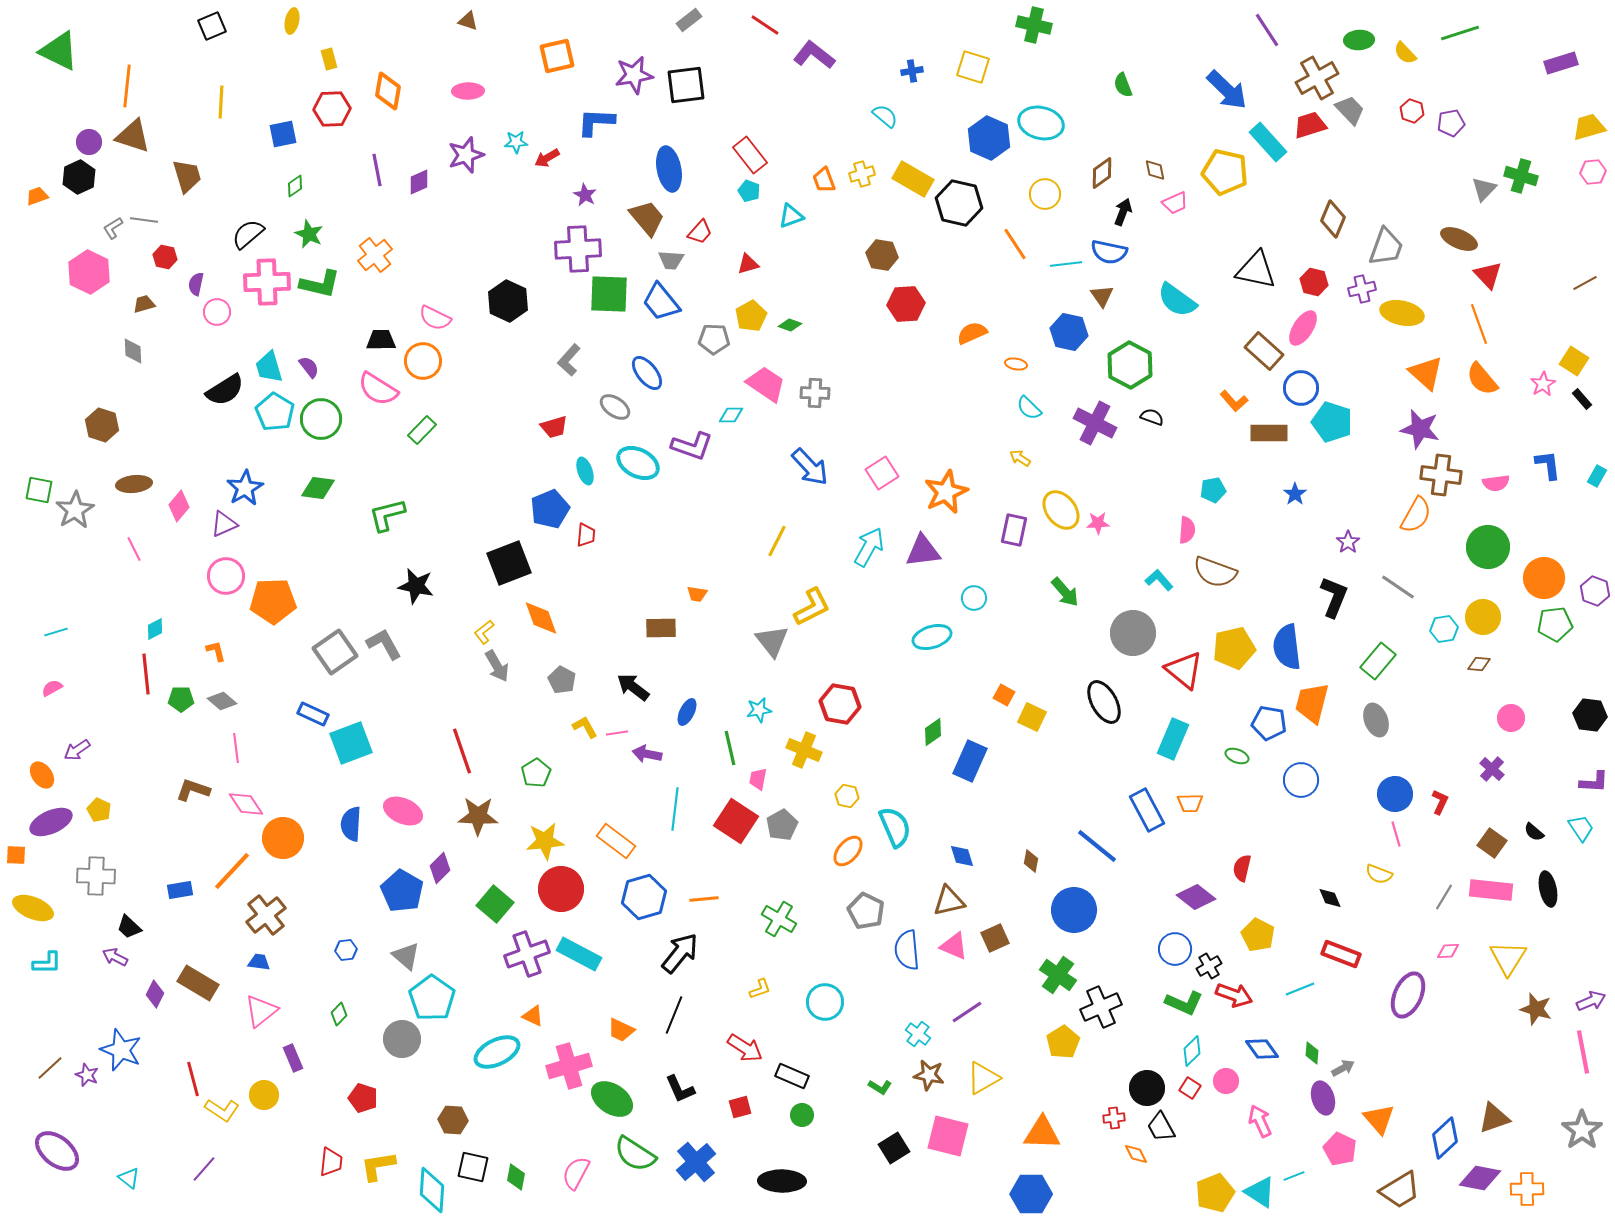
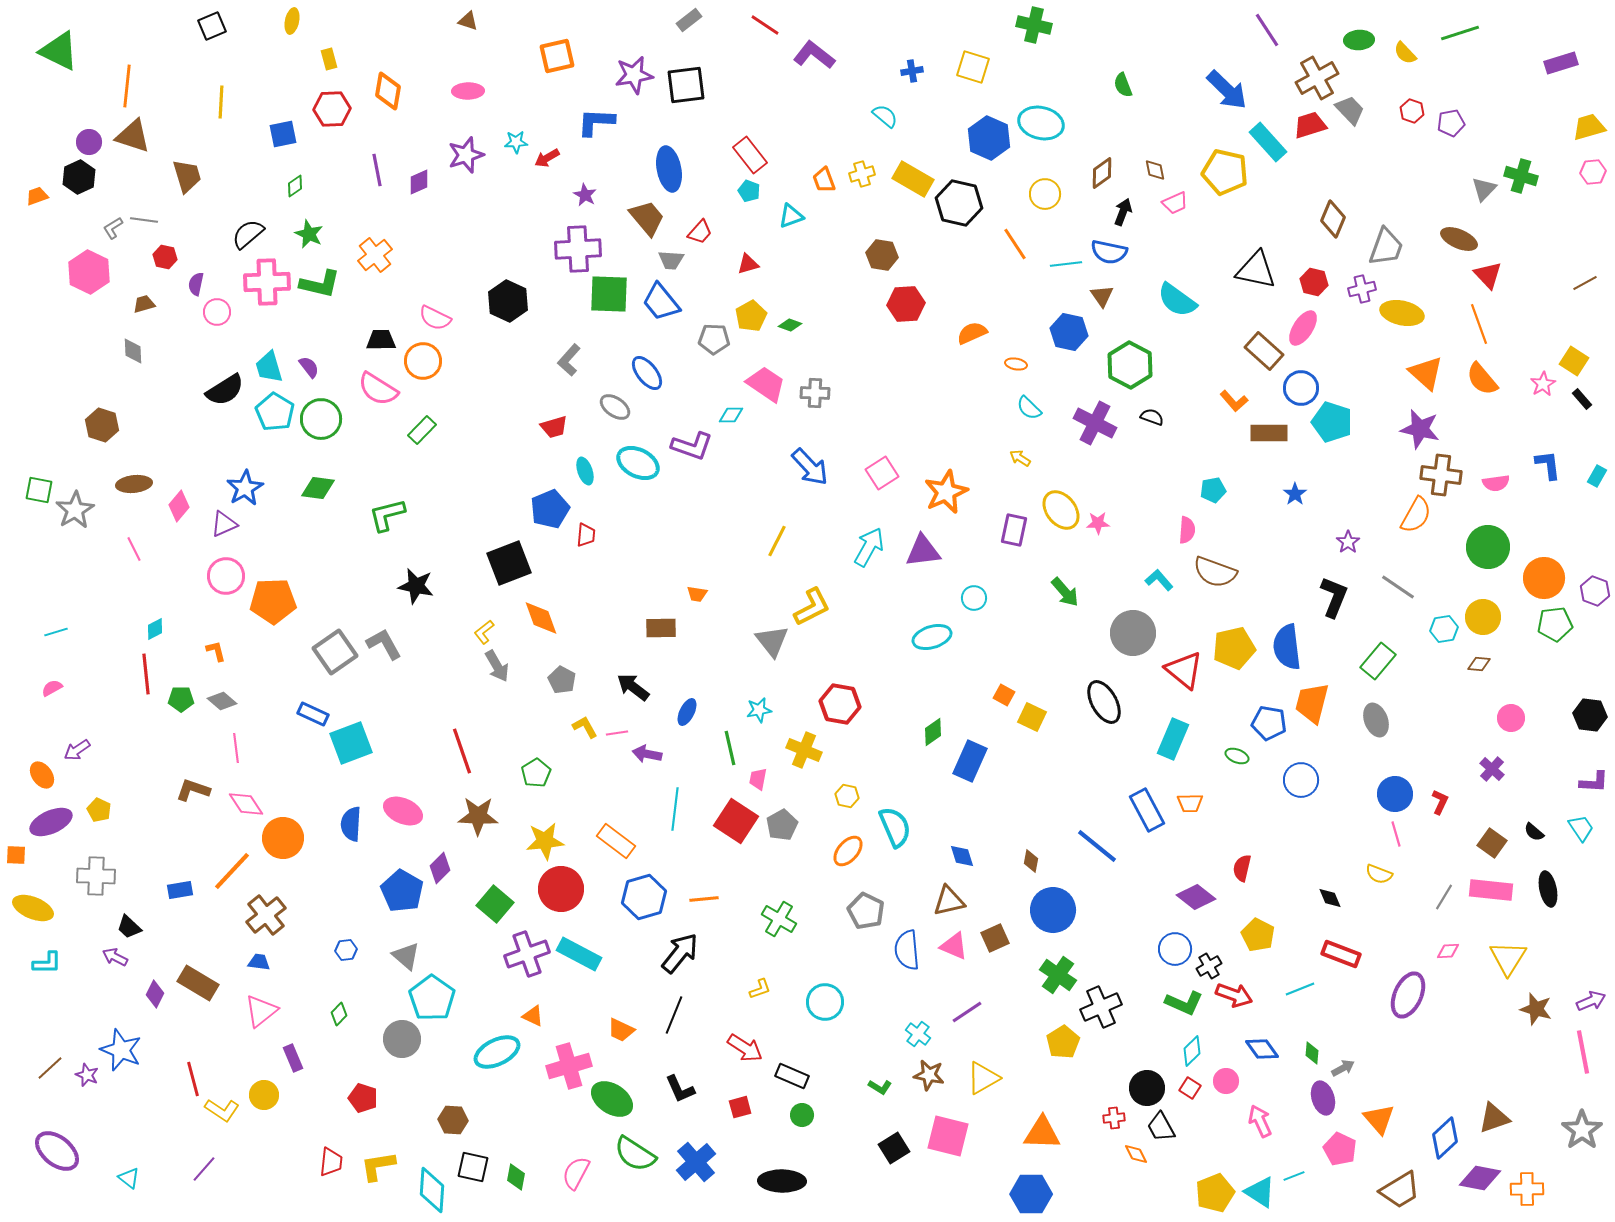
blue circle at (1074, 910): moved 21 px left
